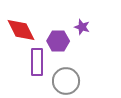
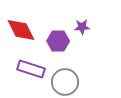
purple star: rotated 21 degrees counterclockwise
purple rectangle: moved 6 px left, 7 px down; rotated 72 degrees counterclockwise
gray circle: moved 1 px left, 1 px down
